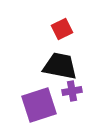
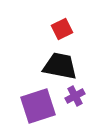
purple cross: moved 3 px right, 5 px down; rotated 18 degrees counterclockwise
purple square: moved 1 px left, 1 px down
